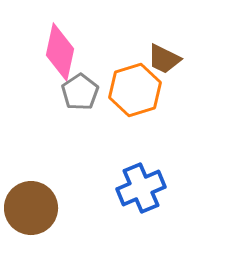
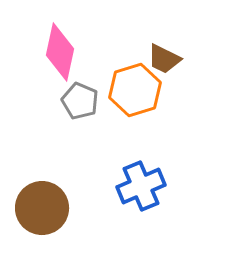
gray pentagon: moved 9 px down; rotated 15 degrees counterclockwise
blue cross: moved 2 px up
brown circle: moved 11 px right
